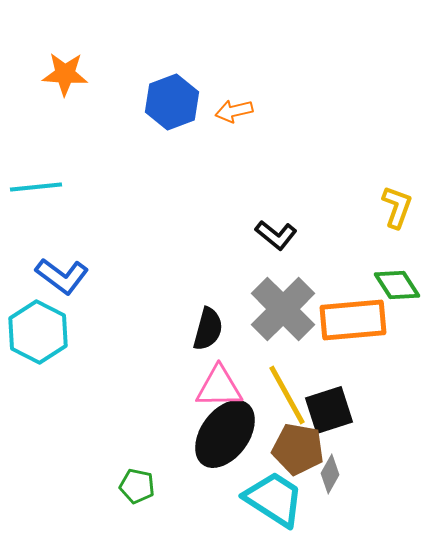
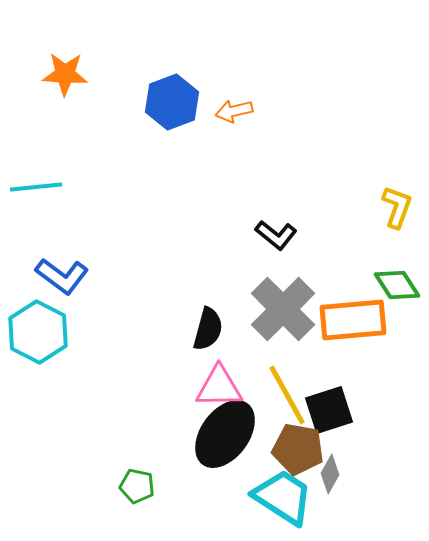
cyan trapezoid: moved 9 px right, 2 px up
